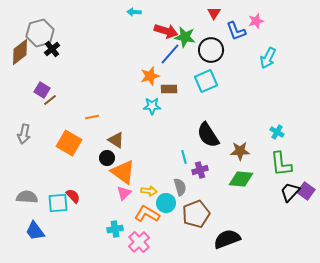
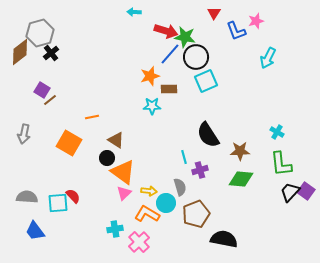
black cross at (52, 49): moved 1 px left, 4 px down
black circle at (211, 50): moved 15 px left, 7 px down
black semicircle at (227, 239): moved 3 px left; rotated 32 degrees clockwise
